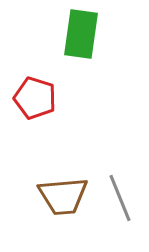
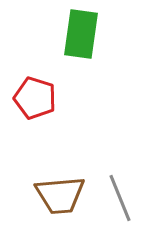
brown trapezoid: moved 3 px left, 1 px up
